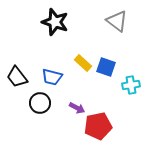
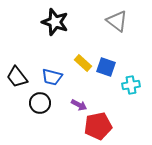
purple arrow: moved 2 px right, 3 px up
